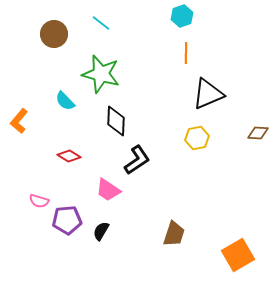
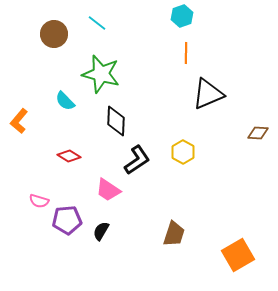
cyan line: moved 4 px left
yellow hexagon: moved 14 px left, 14 px down; rotated 20 degrees counterclockwise
